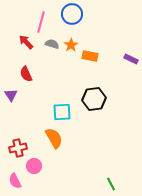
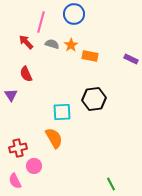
blue circle: moved 2 px right
